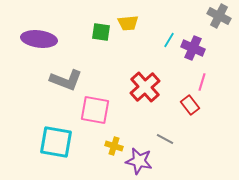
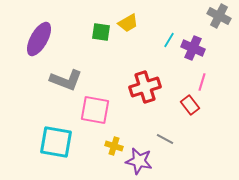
yellow trapezoid: rotated 25 degrees counterclockwise
purple ellipse: rotated 68 degrees counterclockwise
red cross: rotated 24 degrees clockwise
